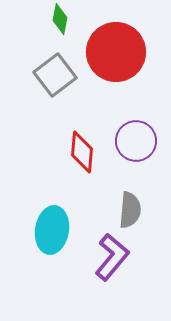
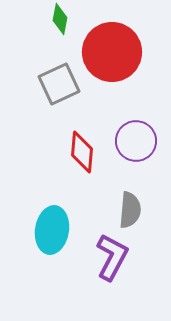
red circle: moved 4 px left
gray square: moved 4 px right, 9 px down; rotated 12 degrees clockwise
purple L-shape: rotated 12 degrees counterclockwise
